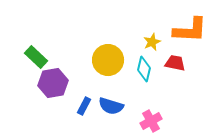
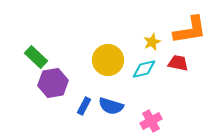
orange L-shape: rotated 12 degrees counterclockwise
red trapezoid: moved 3 px right
cyan diamond: rotated 65 degrees clockwise
